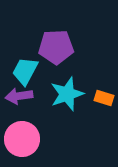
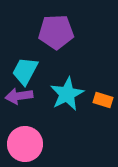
purple pentagon: moved 15 px up
cyan star: rotated 8 degrees counterclockwise
orange rectangle: moved 1 px left, 2 px down
pink circle: moved 3 px right, 5 px down
